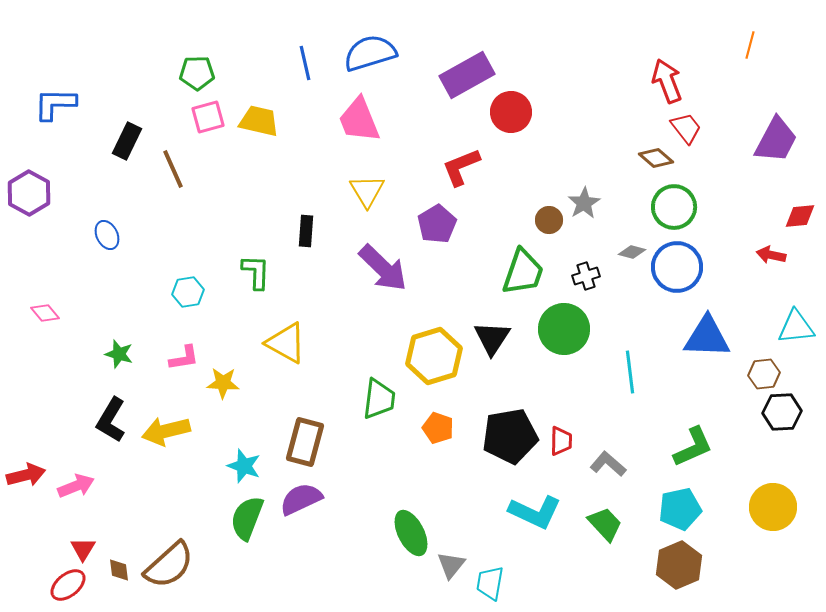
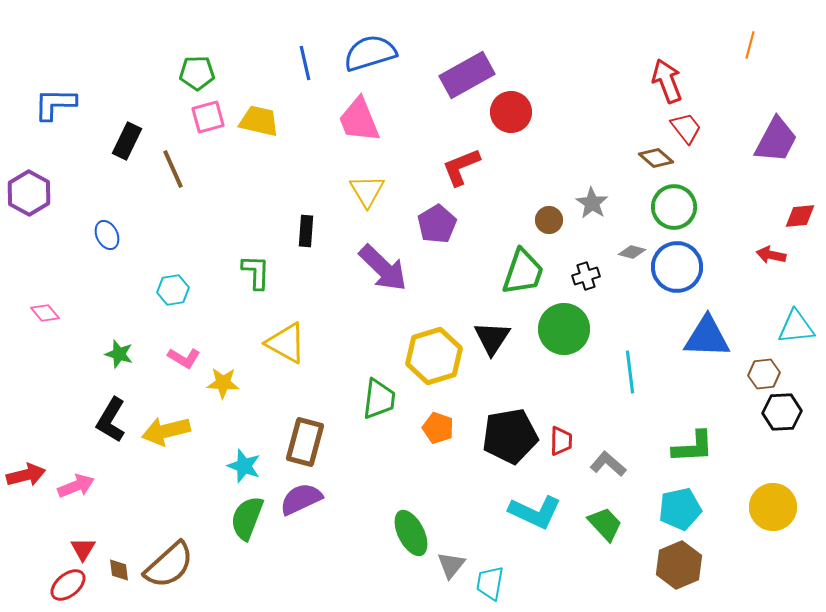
gray star at (584, 203): moved 8 px right; rotated 8 degrees counterclockwise
cyan hexagon at (188, 292): moved 15 px left, 2 px up
pink L-shape at (184, 358): rotated 40 degrees clockwise
green L-shape at (693, 447): rotated 21 degrees clockwise
